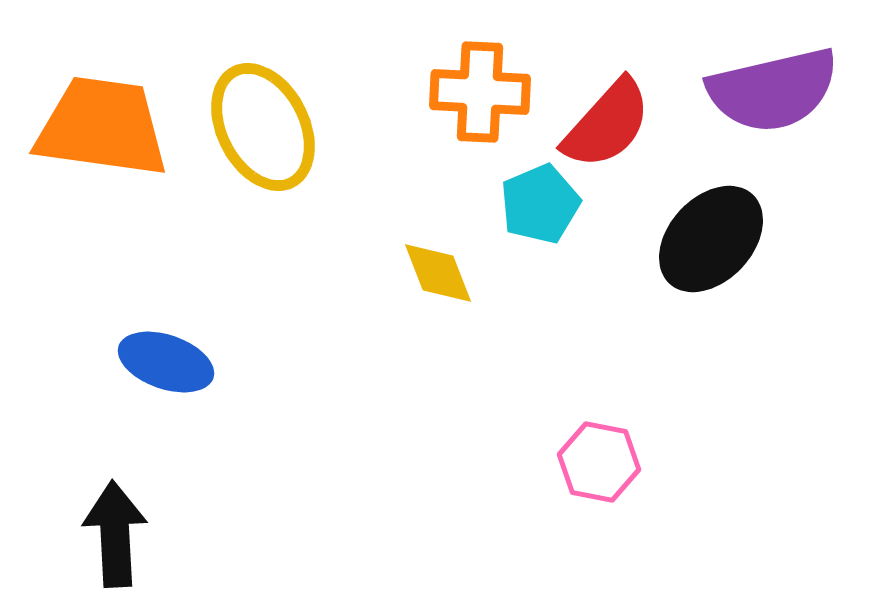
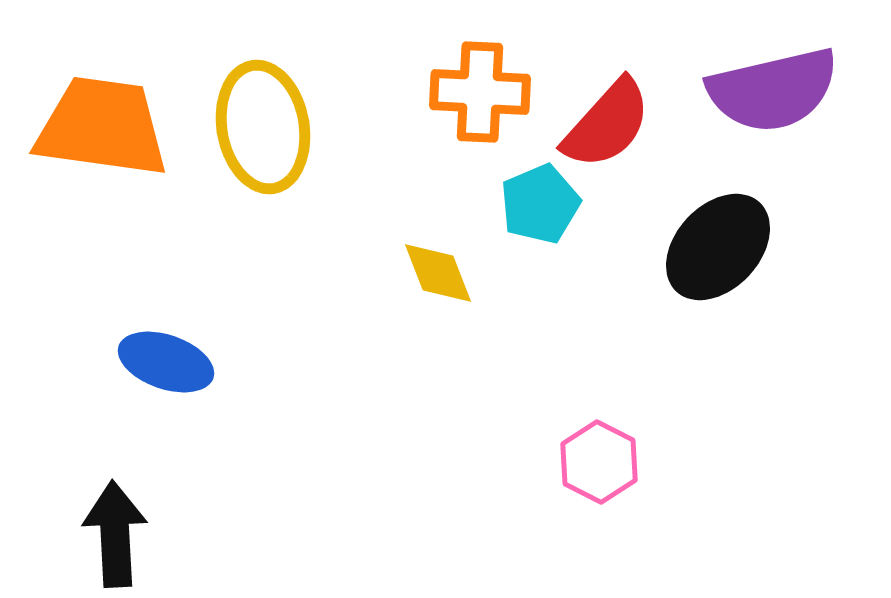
yellow ellipse: rotated 17 degrees clockwise
black ellipse: moved 7 px right, 8 px down
pink hexagon: rotated 16 degrees clockwise
